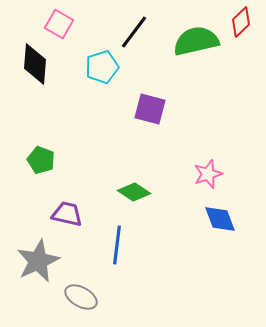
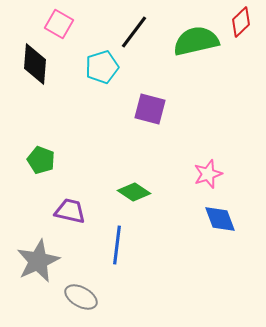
purple trapezoid: moved 3 px right, 3 px up
